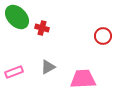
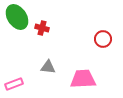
green ellipse: rotated 10 degrees clockwise
red circle: moved 3 px down
gray triangle: rotated 35 degrees clockwise
pink rectangle: moved 12 px down
